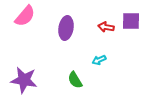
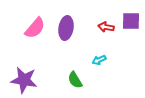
pink semicircle: moved 10 px right, 12 px down
